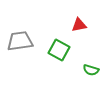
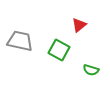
red triangle: rotated 28 degrees counterclockwise
gray trapezoid: rotated 20 degrees clockwise
